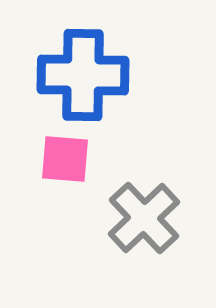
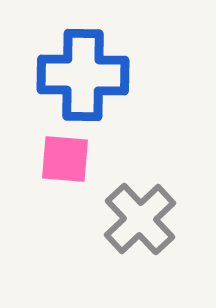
gray cross: moved 4 px left, 1 px down
